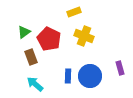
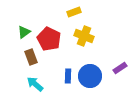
purple rectangle: rotated 72 degrees clockwise
